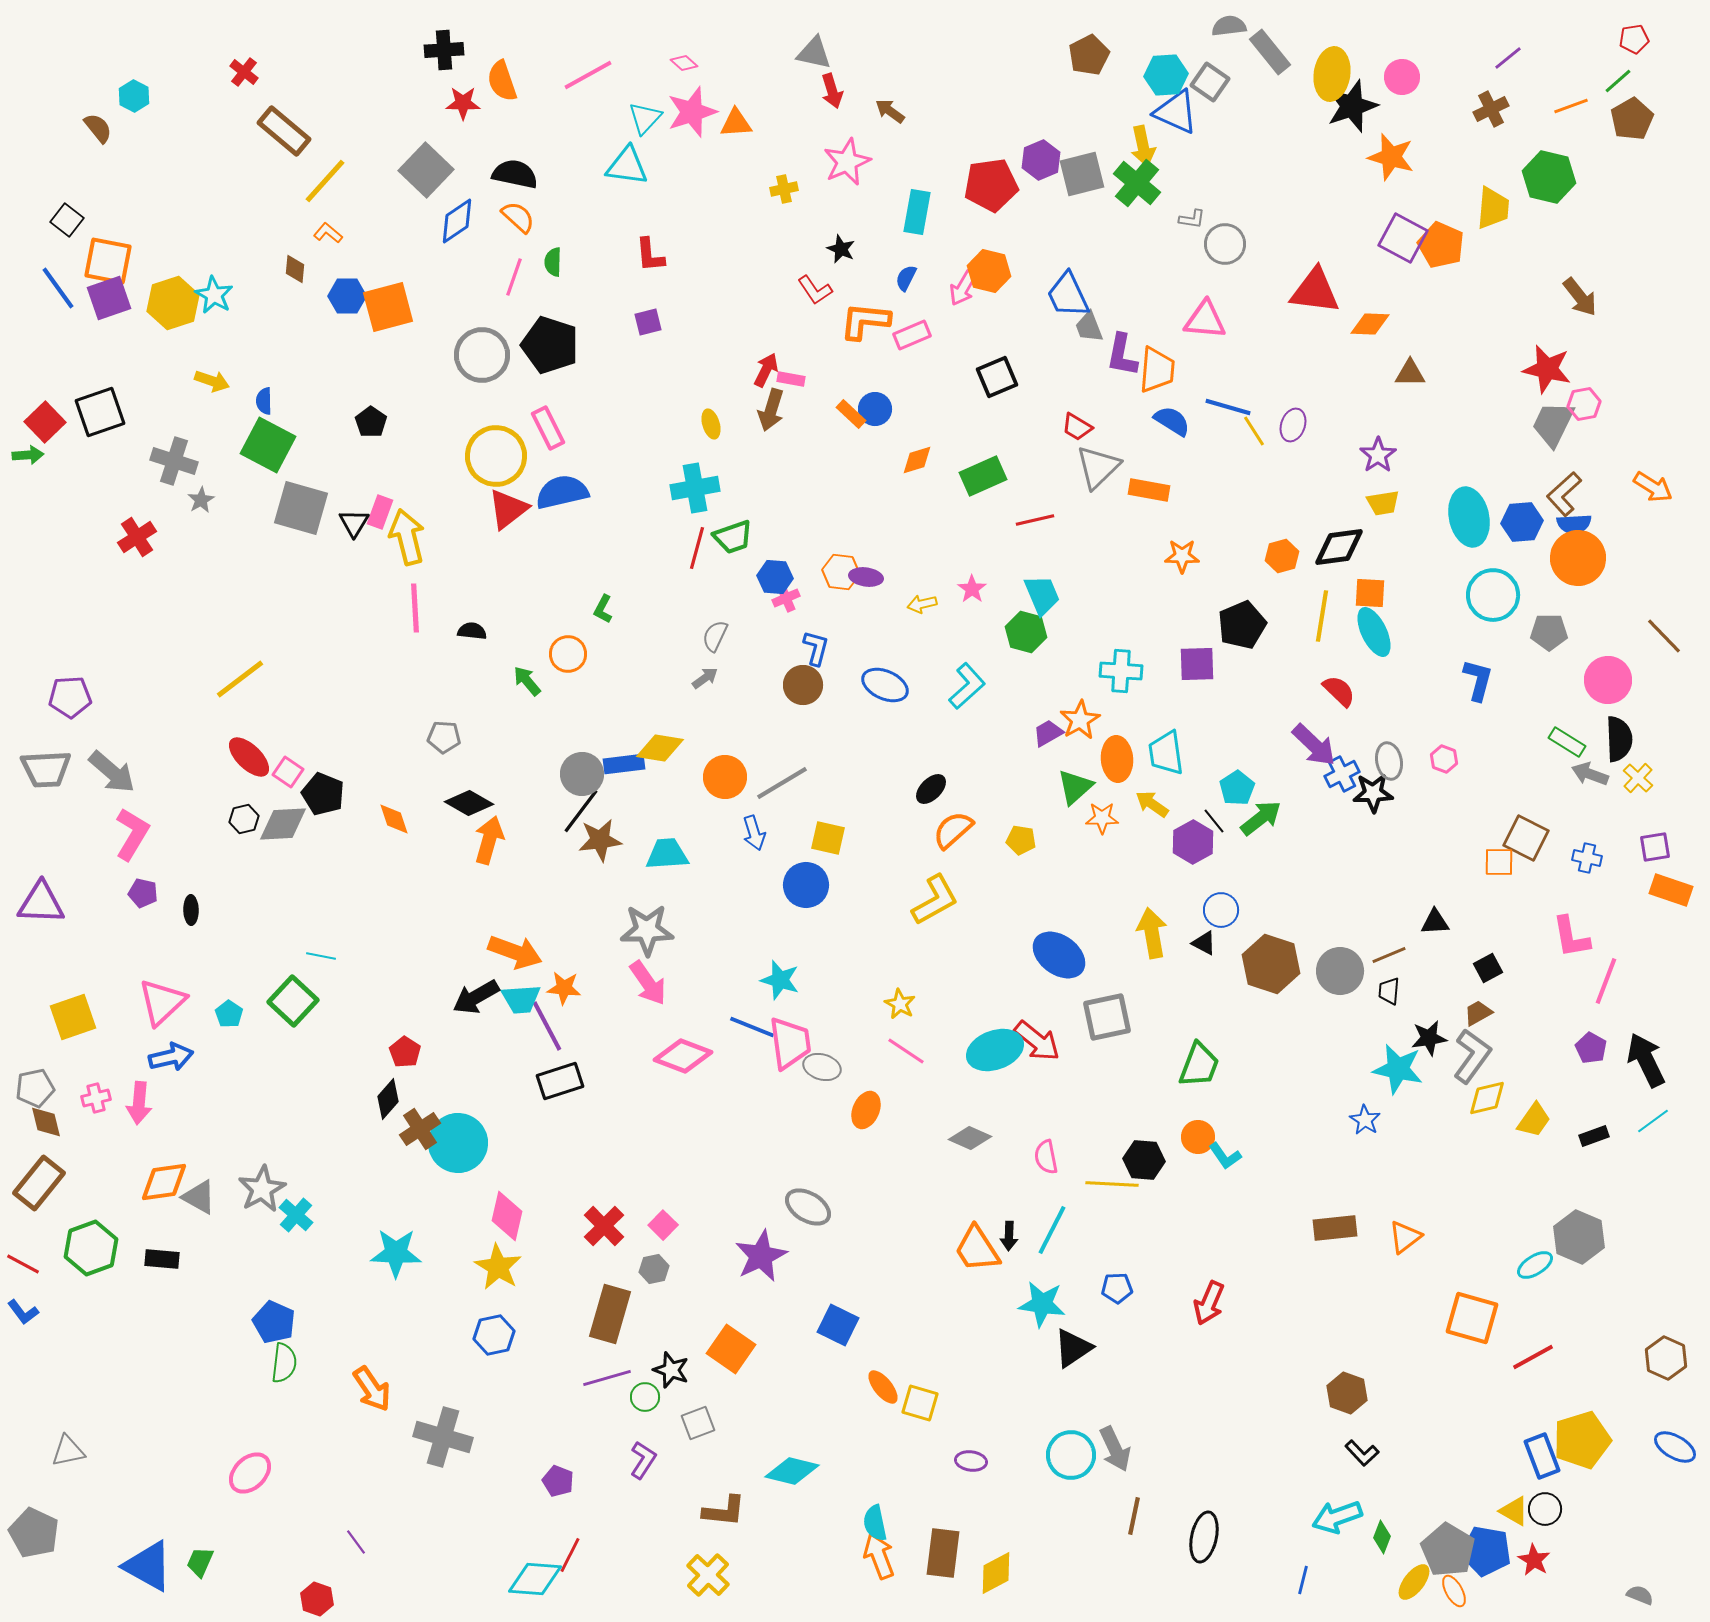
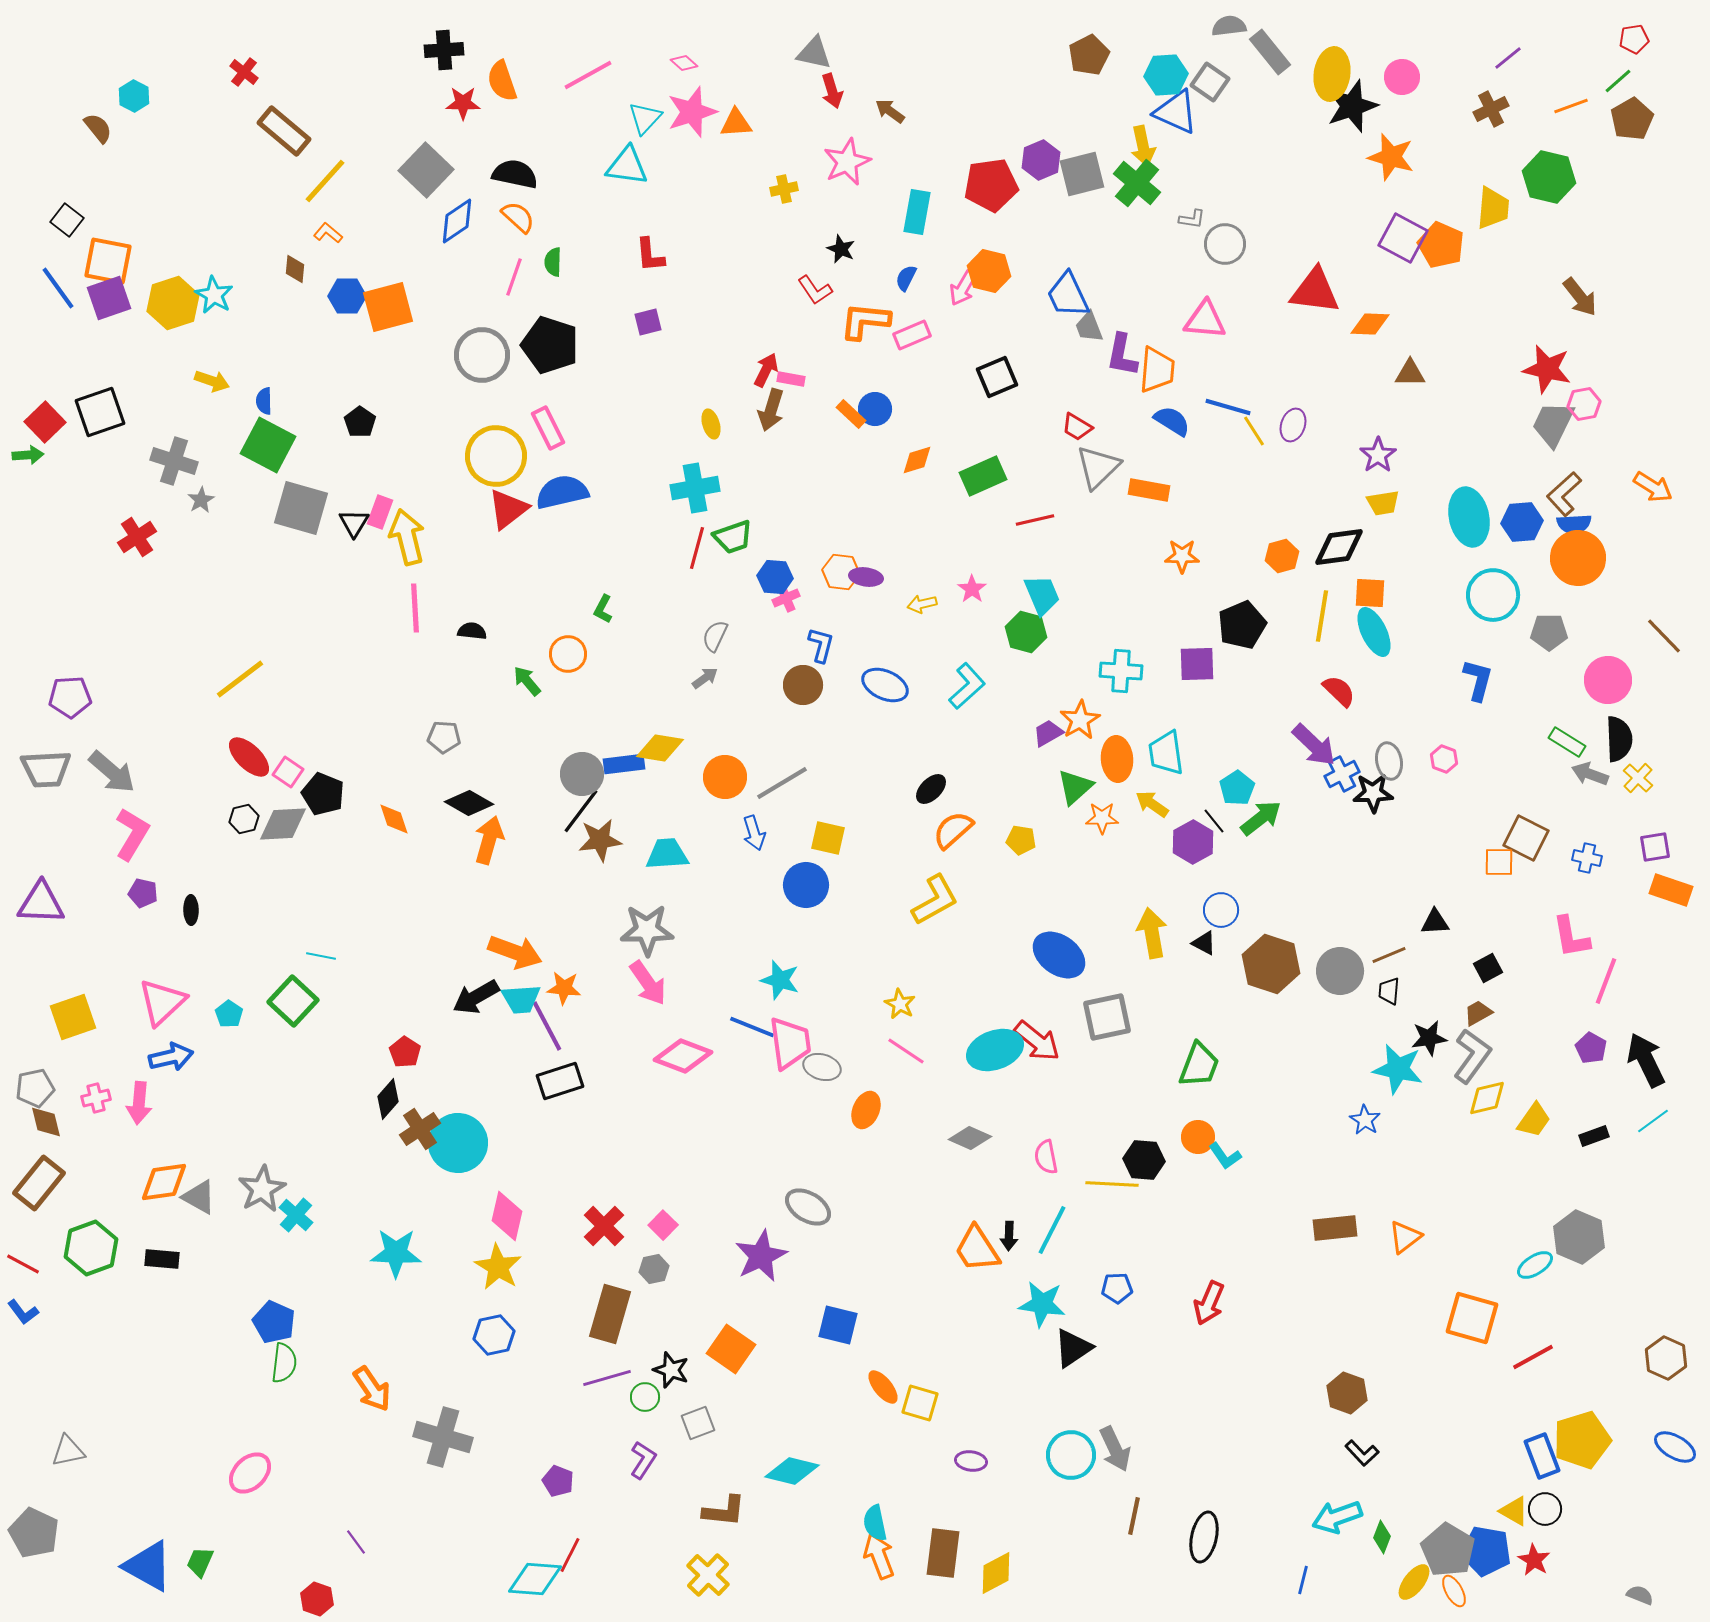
black pentagon at (371, 422): moved 11 px left
blue L-shape at (816, 648): moved 5 px right, 3 px up
blue square at (838, 1325): rotated 12 degrees counterclockwise
